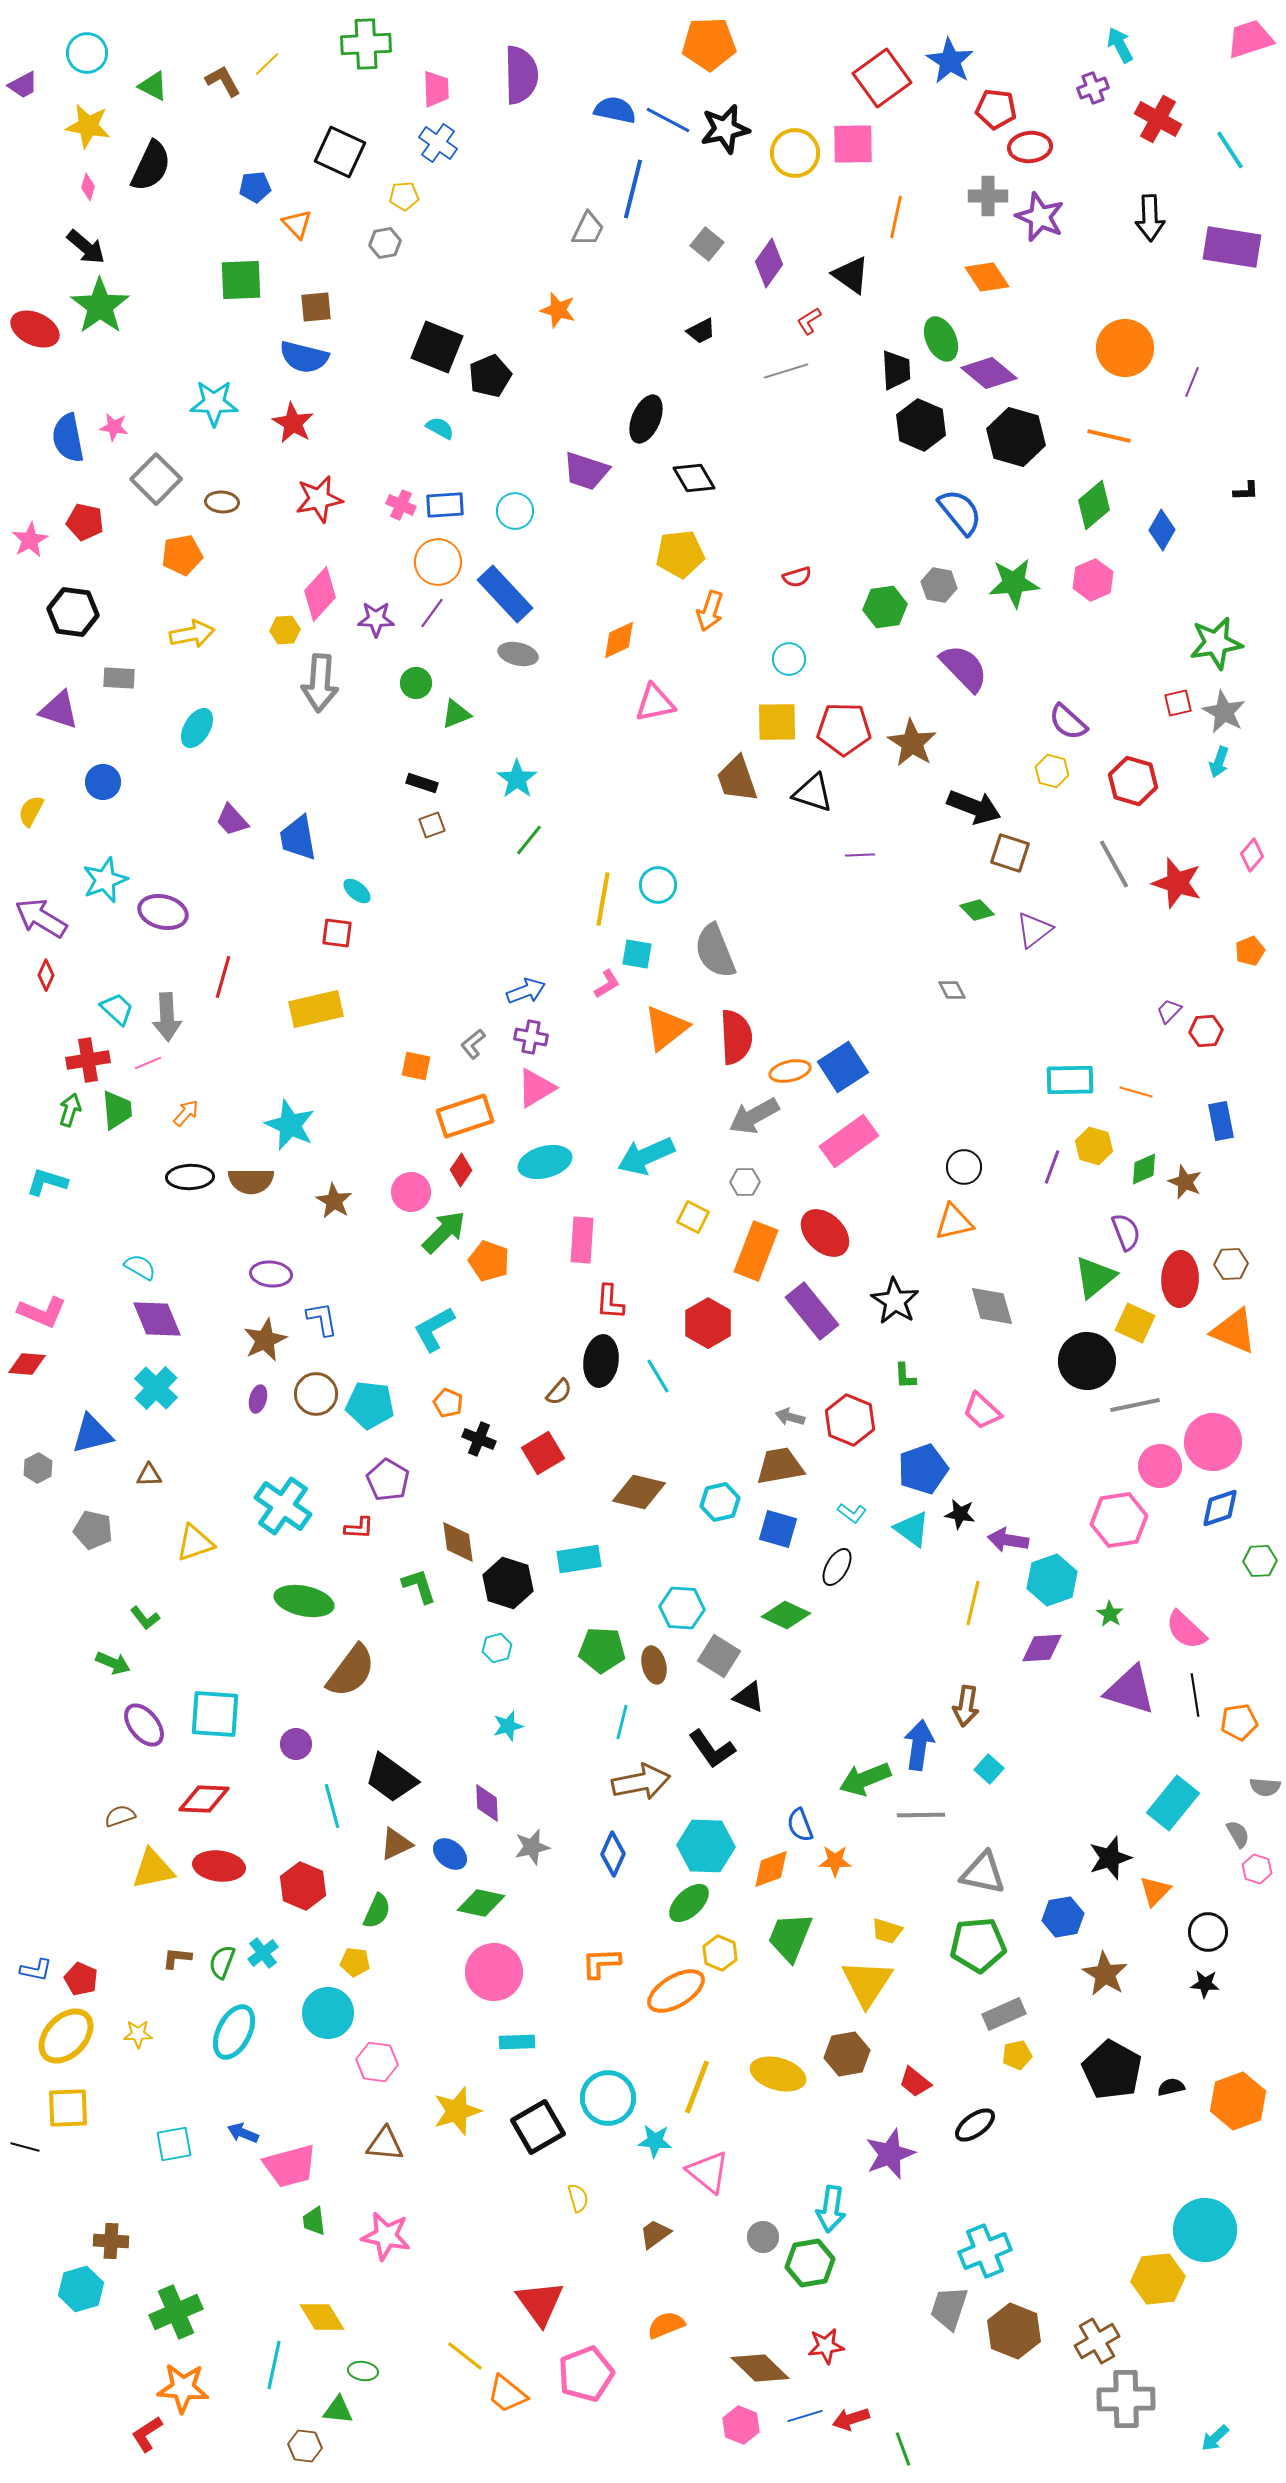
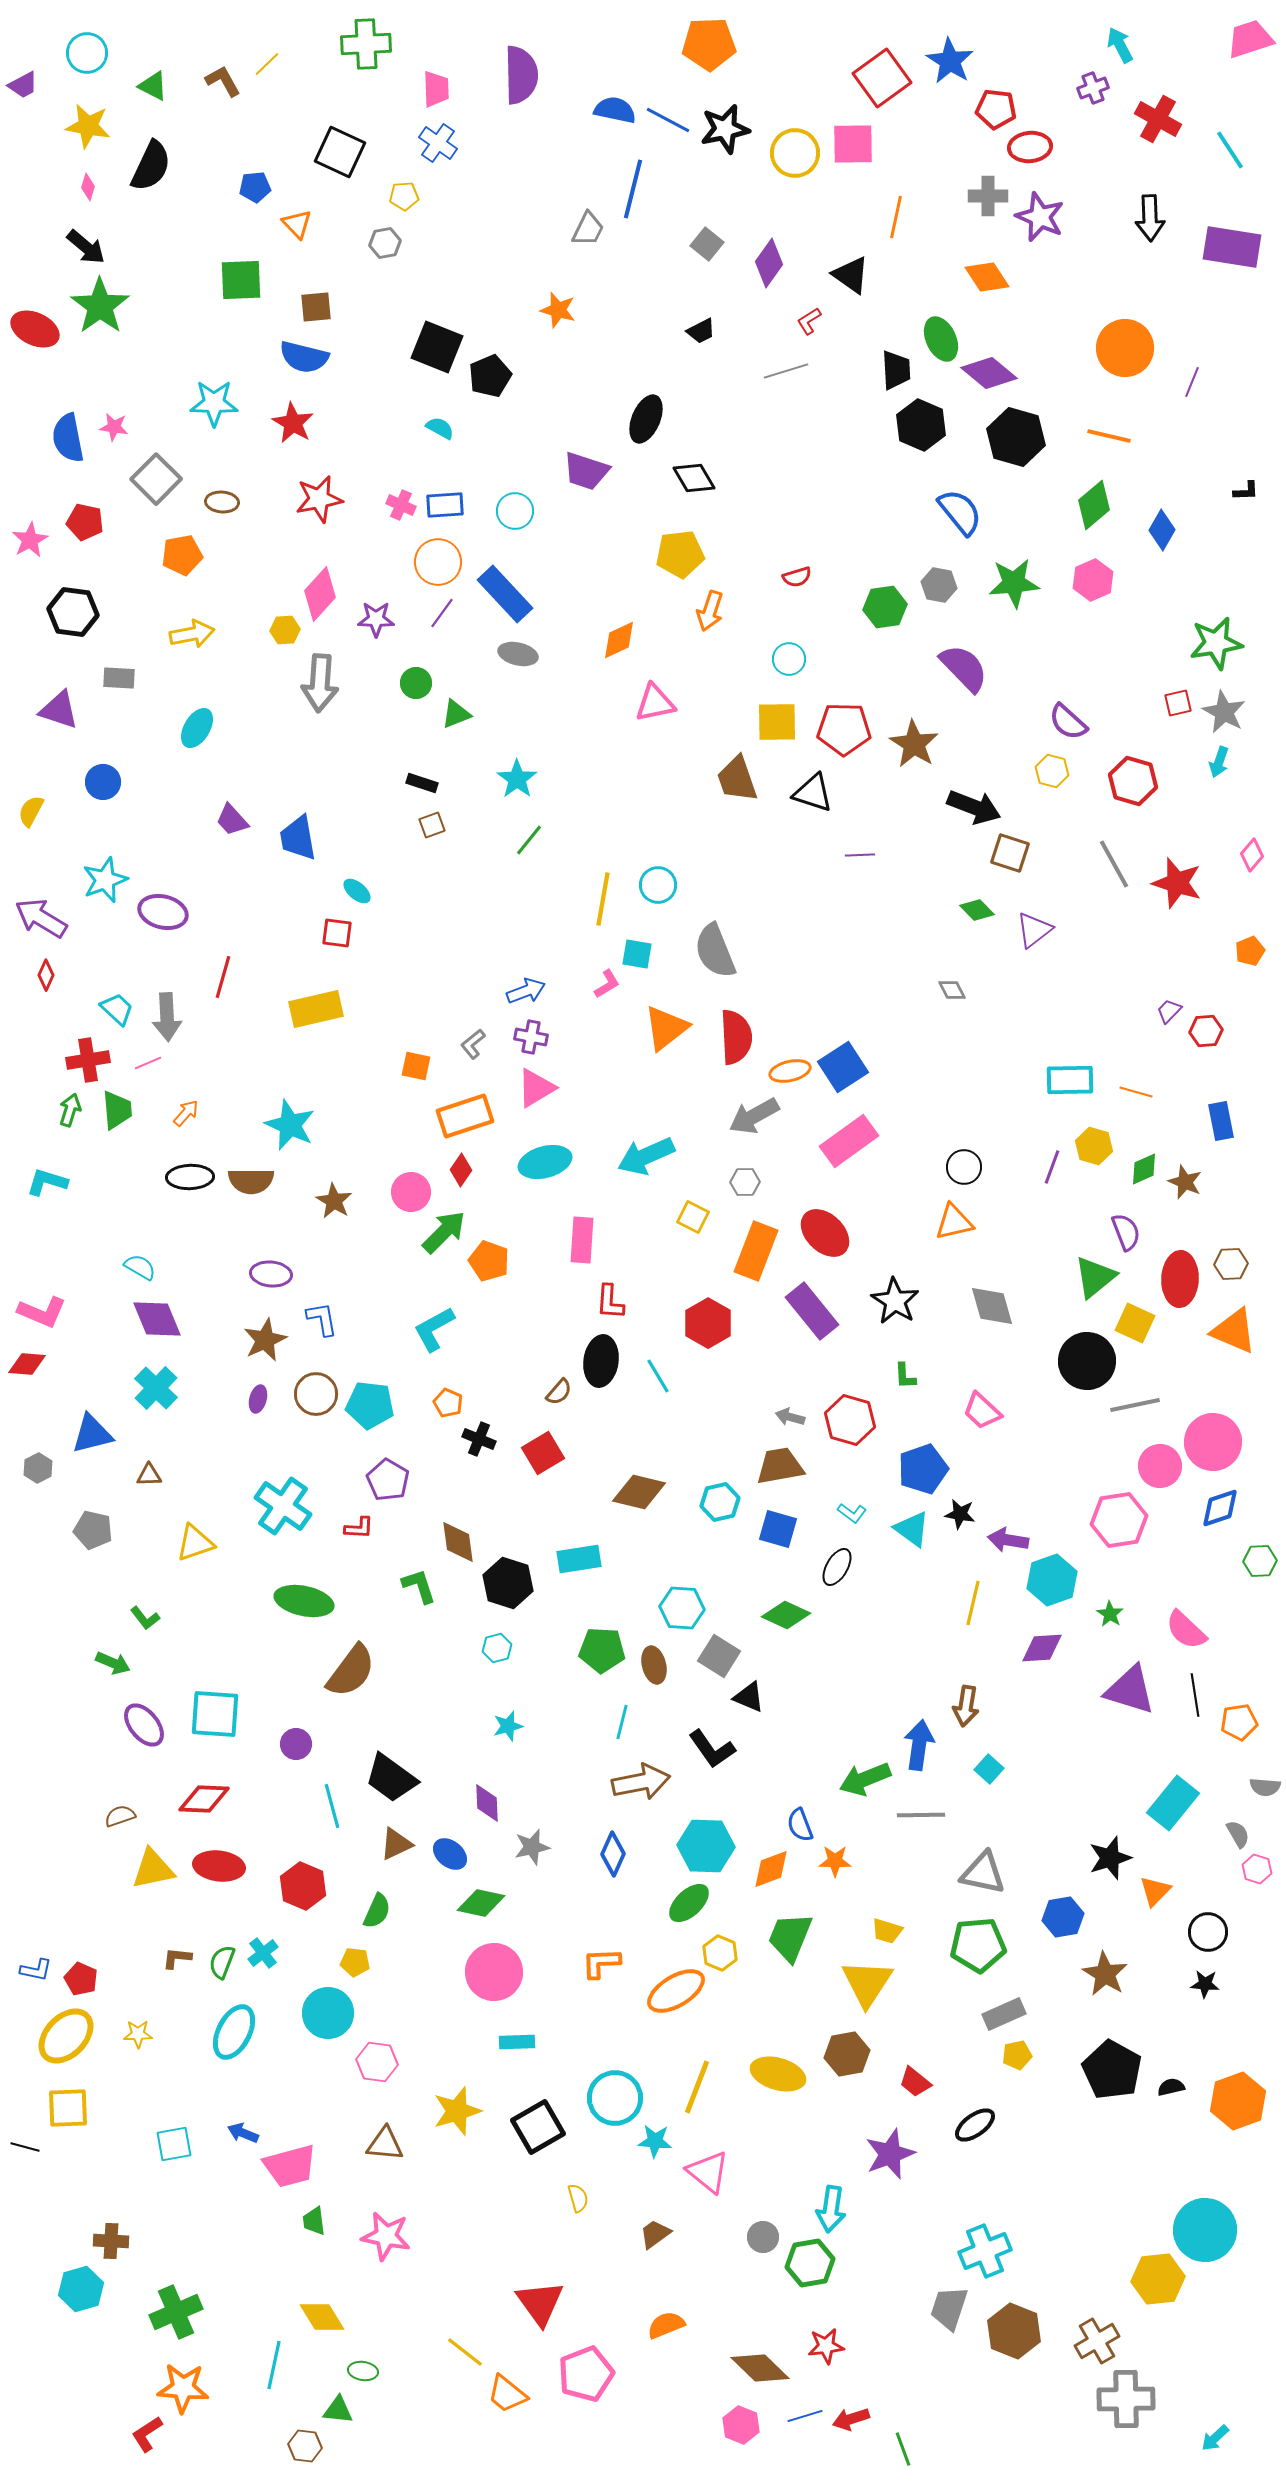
purple line at (432, 613): moved 10 px right
brown star at (912, 743): moved 2 px right, 1 px down
red hexagon at (850, 1420): rotated 6 degrees counterclockwise
cyan circle at (608, 2098): moved 7 px right
yellow line at (465, 2356): moved 4 px up
